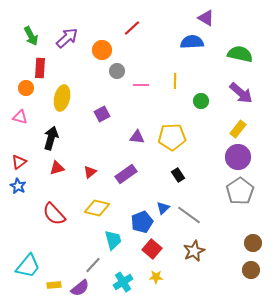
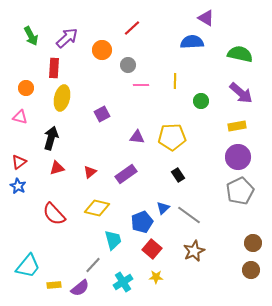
red rectangle at (40, 68): moved 14 px right
gray circle at (117, 71): moved 11 px right, 6 px up
yellow rectangle at (238, 129): moved 1 px left, 3 px up; rotated 42 degrees clockwise
gray pentagon at (240, 191): rotated 8 degrees clockwise
